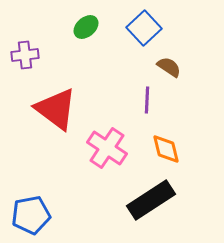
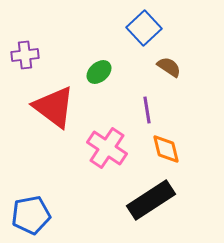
green ellipse: moved 13 px right, 45 px down
purple line: moved 10 px down; rotated 12 degrees counterclockwise
red triangle: moved 2 px left, 2 px up
